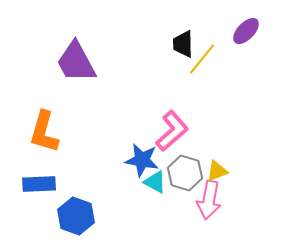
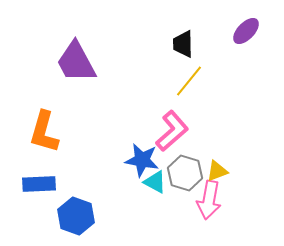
yellow line: moved 13 px left, 22 px down
